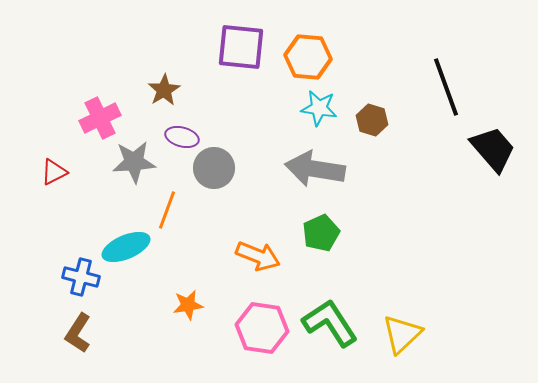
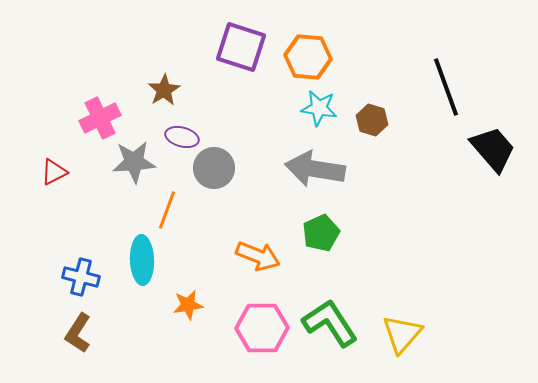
purple square: rotated 12 degrees clockwise
cyan ellipse: moved 16 px right, 13 px down; rotated 69 degrees counterclockwise
pink hexagon: rotated 9 degrees counterclockwise
yellow triangle: rotated 6 degrees counterclockwise
